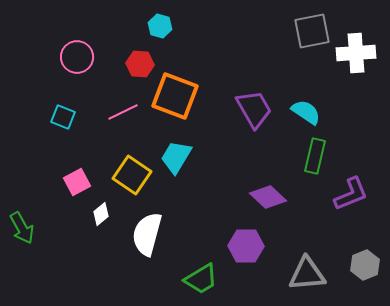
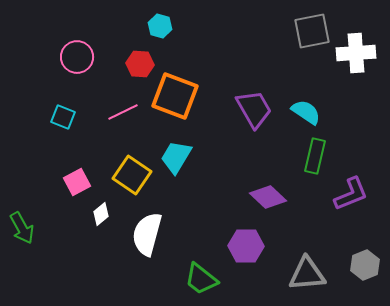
green trapezoid: rotated 69 degrees clockwise
